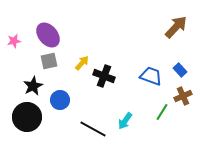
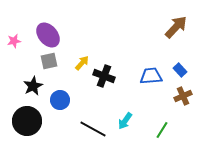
blue trapezoid: rotated 25 degrees counterclockwise
green line: moved 18 px down
black circle: moved 4 px down
